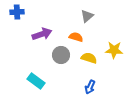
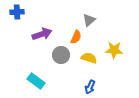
gray triangle: moved 2 px right, 4 px down
orange semicircle: rotated 96 degrees clockwise
